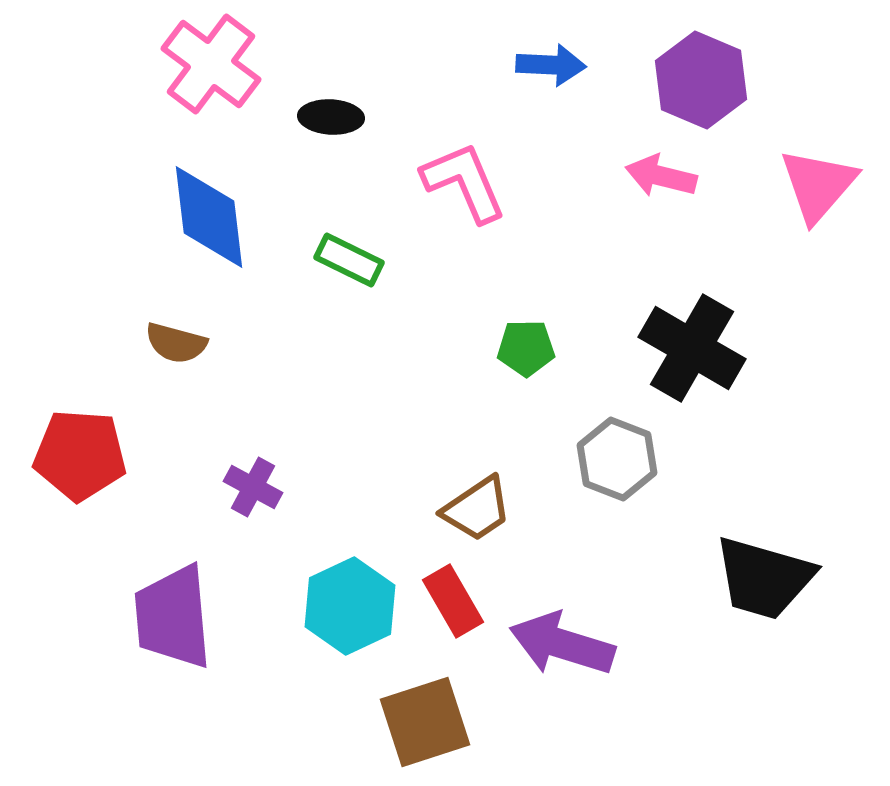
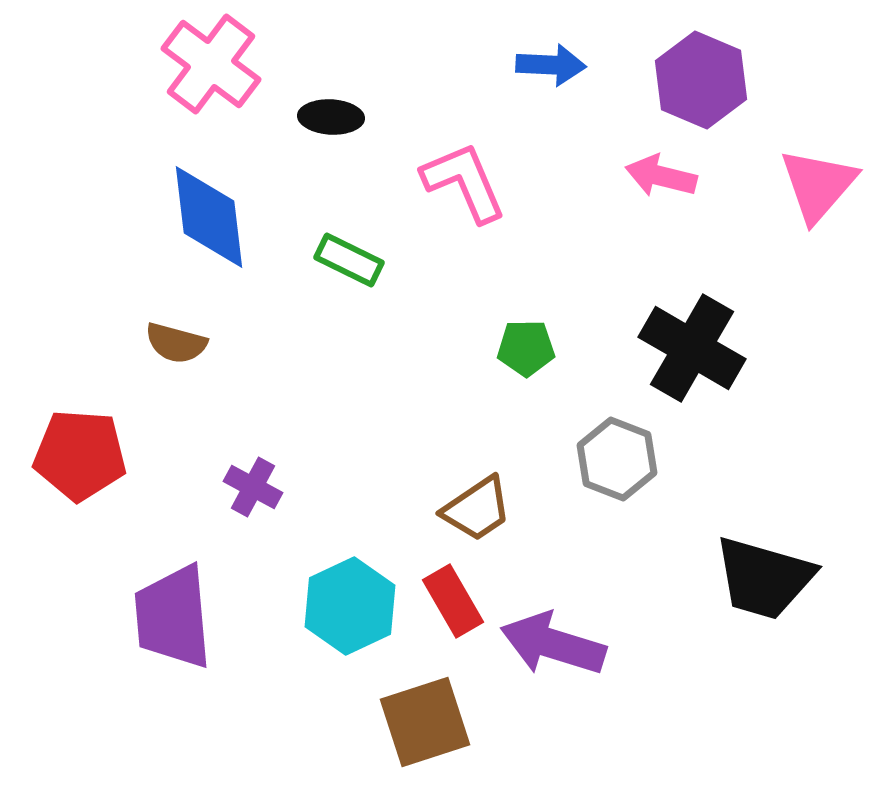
purple arrow: moved 9 px left
